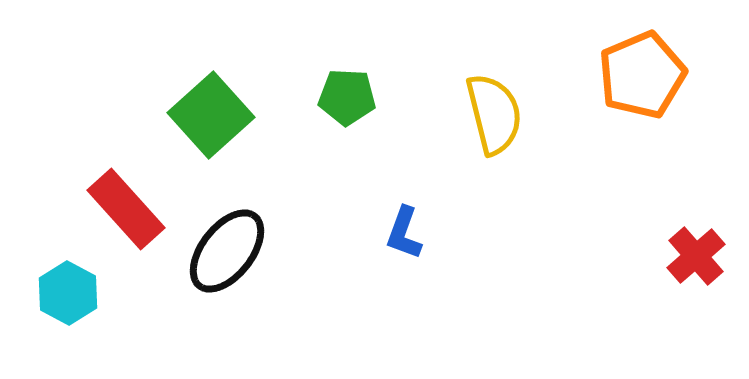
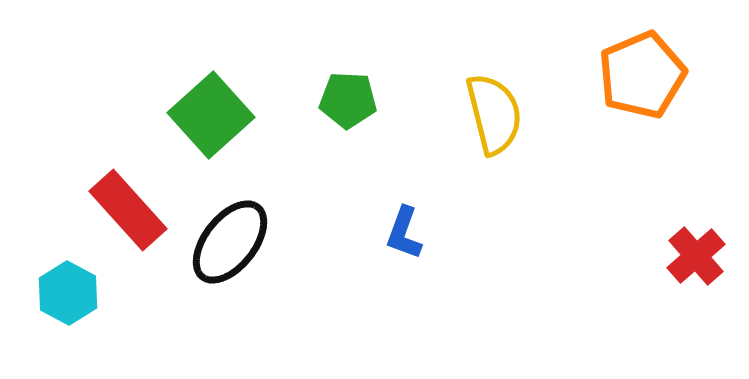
green pentagon: moved 1 px right, 3 px down
red rectangle: moved 2 px right, 1 px down
black ellipse: moved 3 px right, 9 px up
